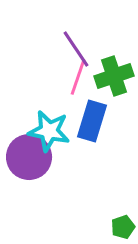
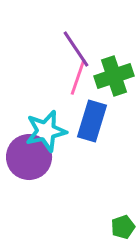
cyan star: moved 3 px left; rotated 24 degrees counterclockwise
